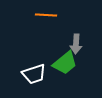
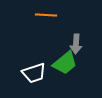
white trapezoid: moved 1 px up
